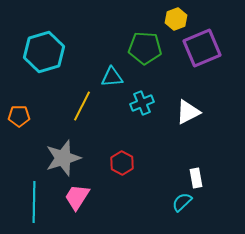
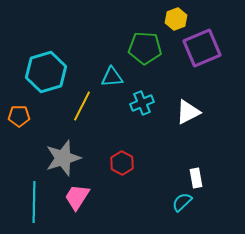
cyan hexagon: moved 2 px right, 20 px down
